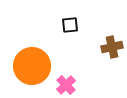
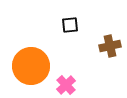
brown cross: moved 2 px left, 1 px up
orange circle: moved 1 px left
